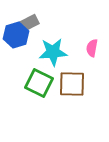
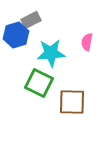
gray rectangle: moved 2 px right, 3 px up
pink semicircle: moved 5 px left, 6 px up
cyan star: moved 2 px left, 1 px down
brown square: moved 18 px down
